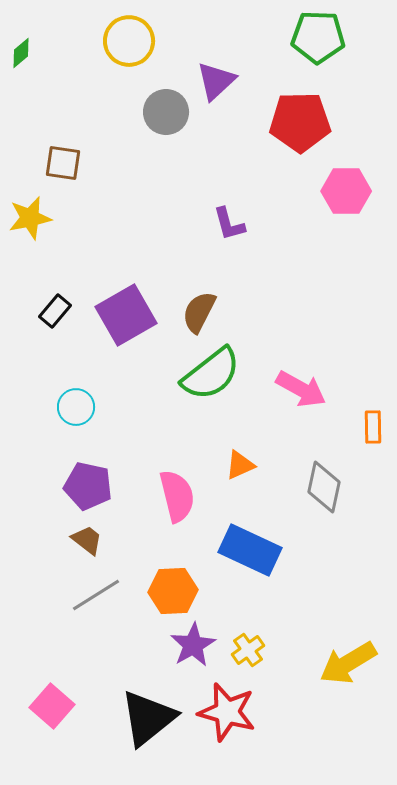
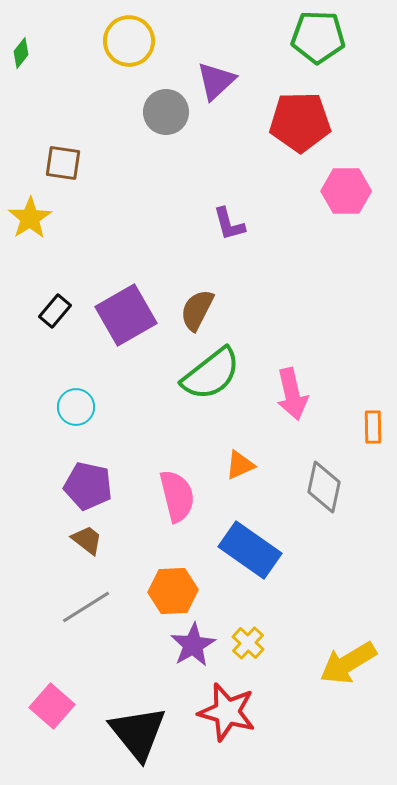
green diamond: rotated 12 degrees counterclockwise
yellow star: rotated 21 degrees counterclockwise
brown semicircle: moved 2 px left, 2 px up
pink arrow: moved 9 px left, 5 px down; rotated 48 degrees clockwise
blue rectangle: rotated 10 degrees clockwise
gray line: moved 10 px left, 12 px down
yellow cross: moved 7 px up; rotated 12 degrees counterclockwise
black triangle: moved 10 px left, 15 px down; rotated 30 degrees counterclockwise
